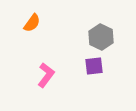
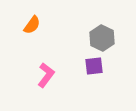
orange semicircle: moved 2 px down
gray hexagon: moved 1 px right, 1 px down
